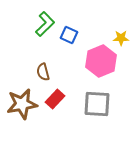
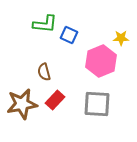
green L-shape: rotated 50 degrees clockwise
brown semicircle: moved 1 px right
red rectangle: moved 1 px down
